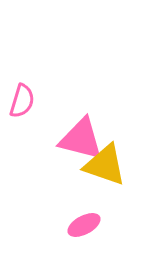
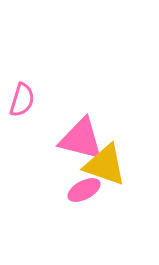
pink semicircle: moved 1 px up
pink ellipse: moved 35 px up
